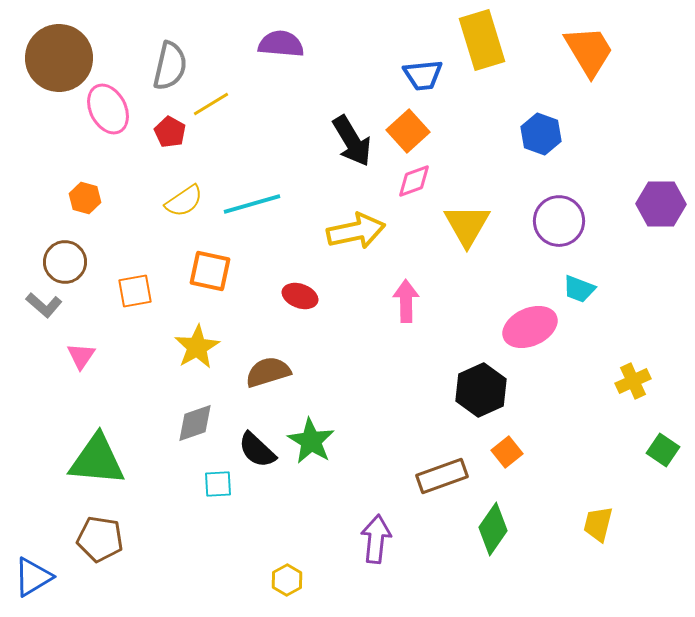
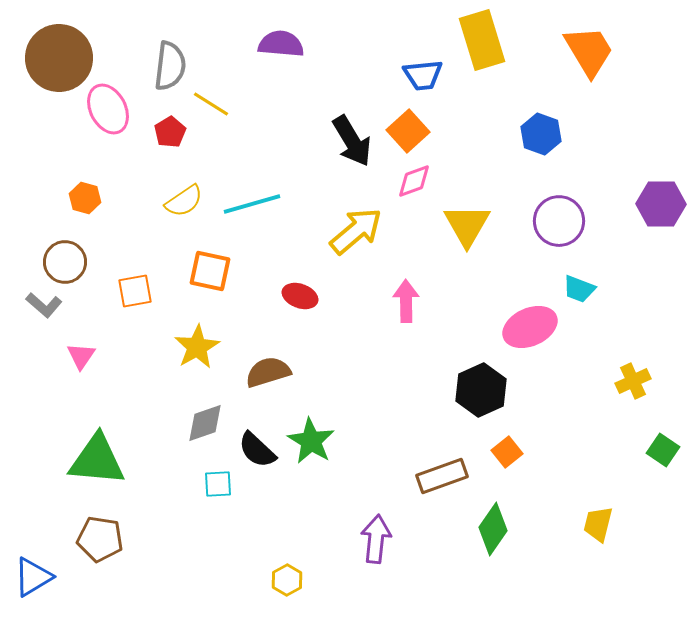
gray semicircle at (170, 66): rotated 6 degrees counterclockwise
yellow line at (211, 104): rotated 63 degrees clockwise
red pentagon at (170, 132): rotated 12 degrees clockwise
yellow arrow at (356, 231): rotated 28 degrees counterclockwise
gray diamond at (195, 423): moved 10 px right
